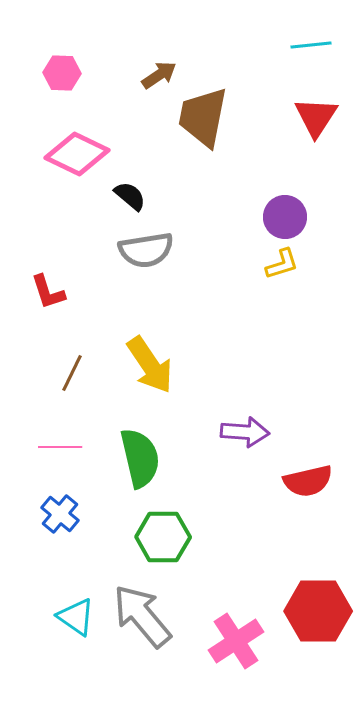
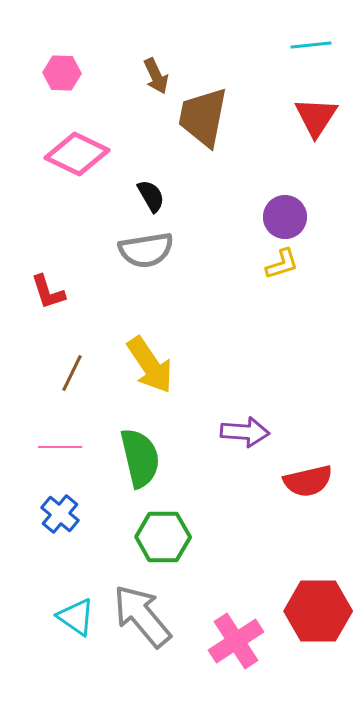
brown arrow: moved 3 px left, 1 px down; rotated 99 degrees clockwise
black semicircle: moved 21 px right; rotated 20 degrees clockwise
